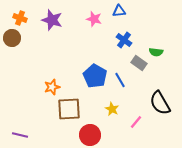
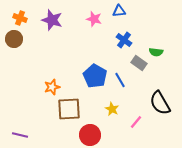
brown circle: moved 2 px right, 1 px down
